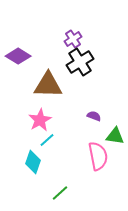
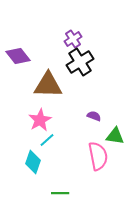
purple diamond: rotated 20 degrees clockwise
green line: rotated 42 degrees clockwise
